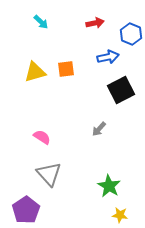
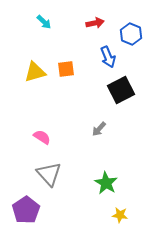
cyan arrow: moved 3 px right
blue arrow: rotated 80 degrees clockwise
green star: moved 3 px left, 3 px up
